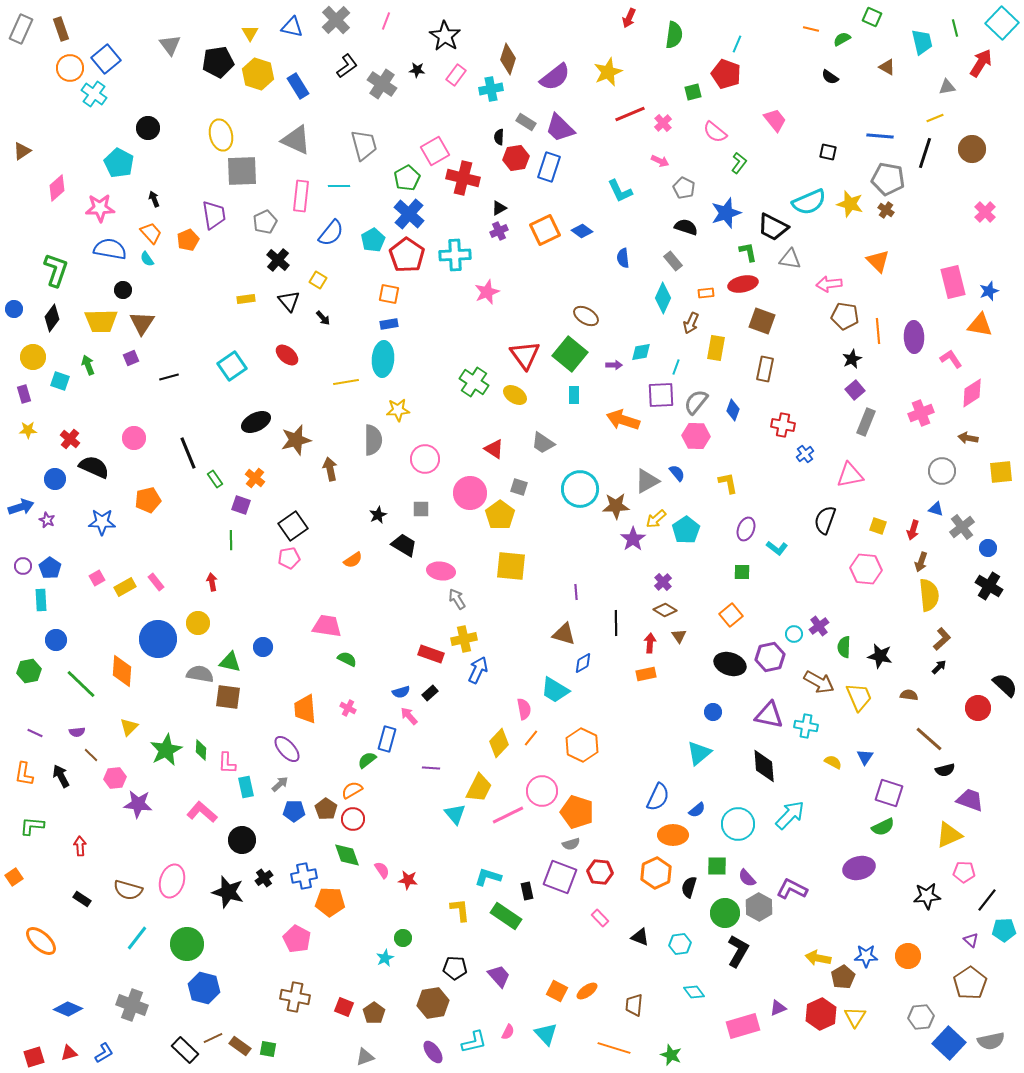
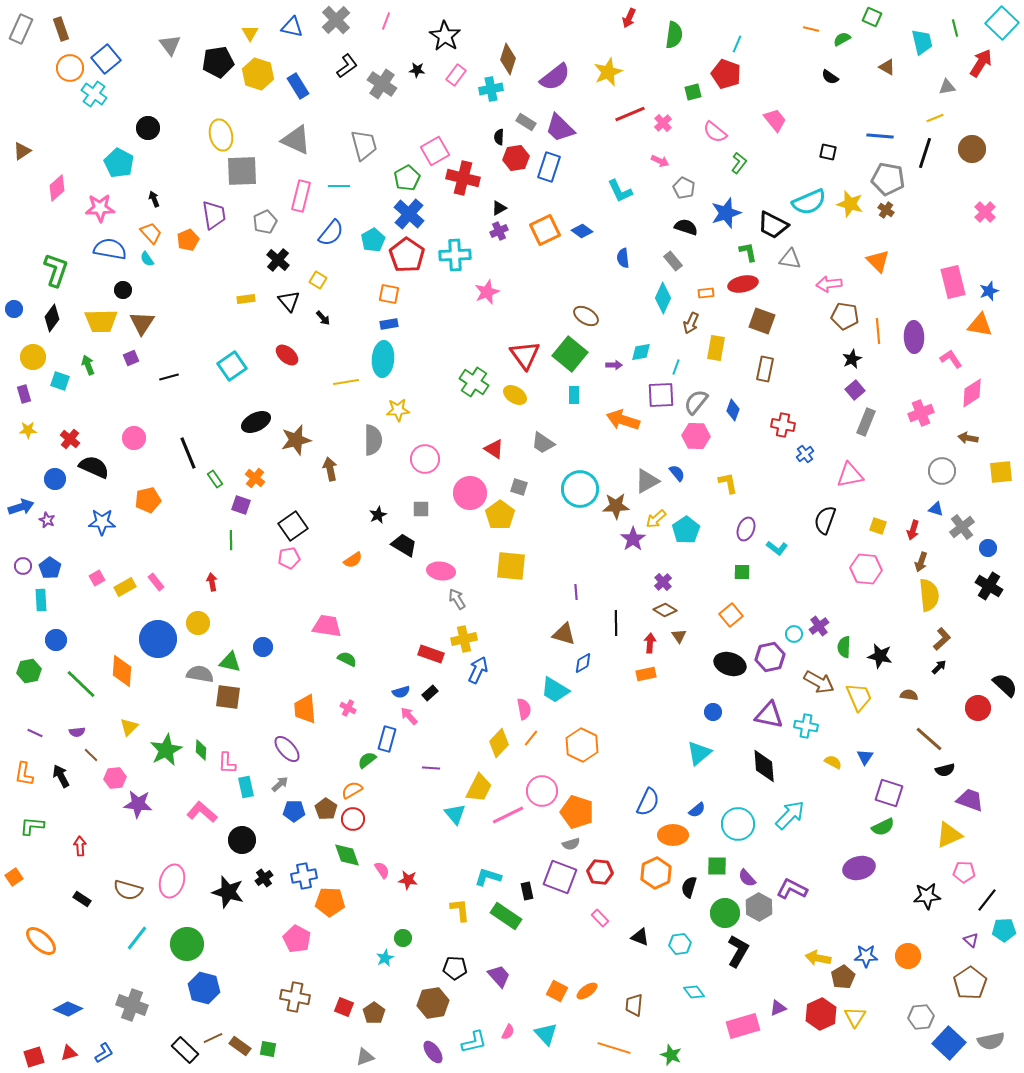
pink rectangle at (301, 196): rotated 8 degrees clockwise
black trapezoid at (773, 227): moved 2 px up
blue semicircle at (658, 797): moved 10 px left, 5 px down
